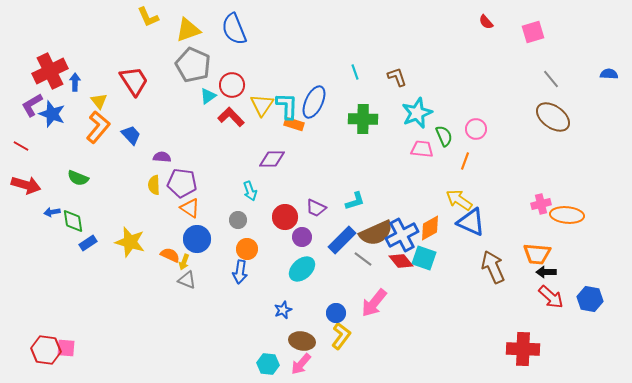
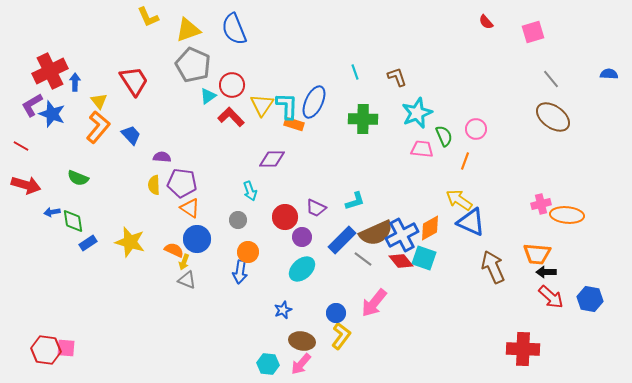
orange circle at (247, 249): moved 1 px right, 3 px down
orange semicircle at (170, 255): moved 4 px right, 5 px up
